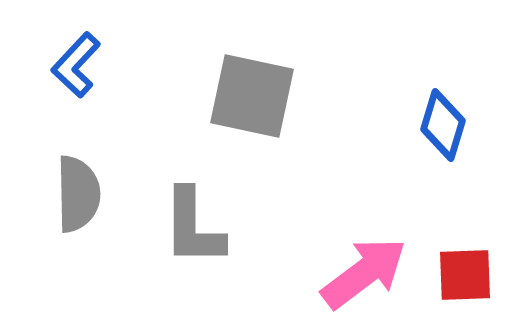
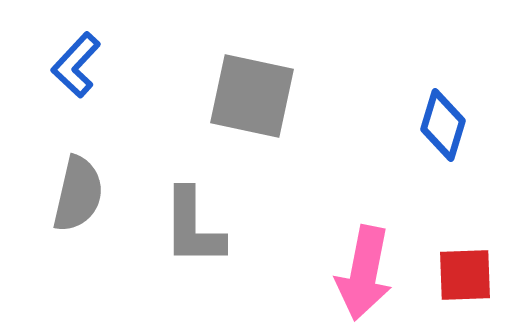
gray semicircle: rotated 14 degrees clockwise
pink arrow: rotated 138 degrees clockwise
